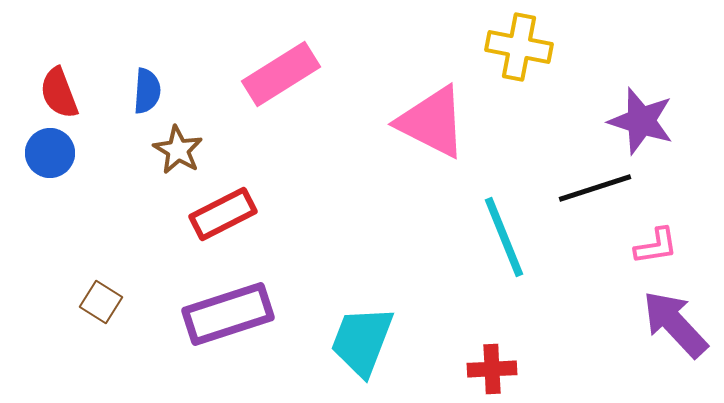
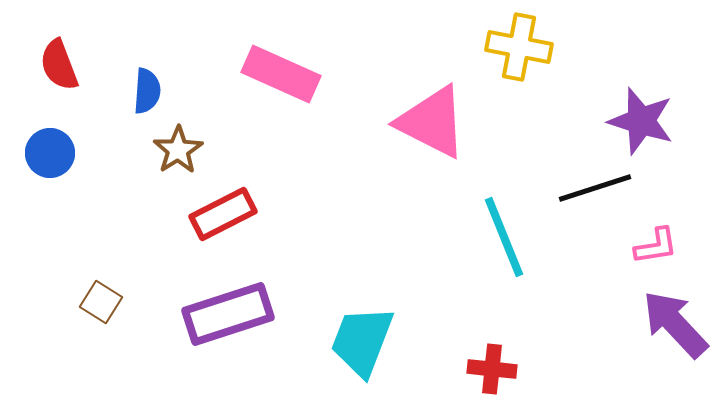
pink rectangle: rotated 56 degrees clockwise
red semicircle: moved 28 px up
brown star: rotated 9 degrees clockwise
red cross: rotated 9 degrees clockwise
